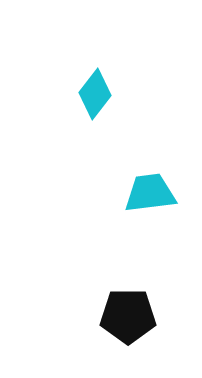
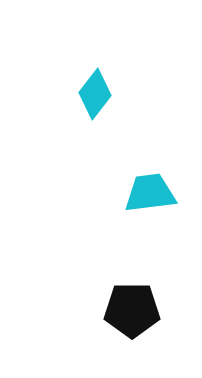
black pentagon: moved 4 px right, 6 px up
